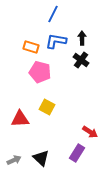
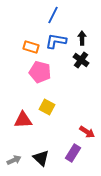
blue line: moved 1 px down
red triangle: moved 3 px right, 1 px down
red arrow: moved 3 px left
purple rectangle: moved 4 px left
